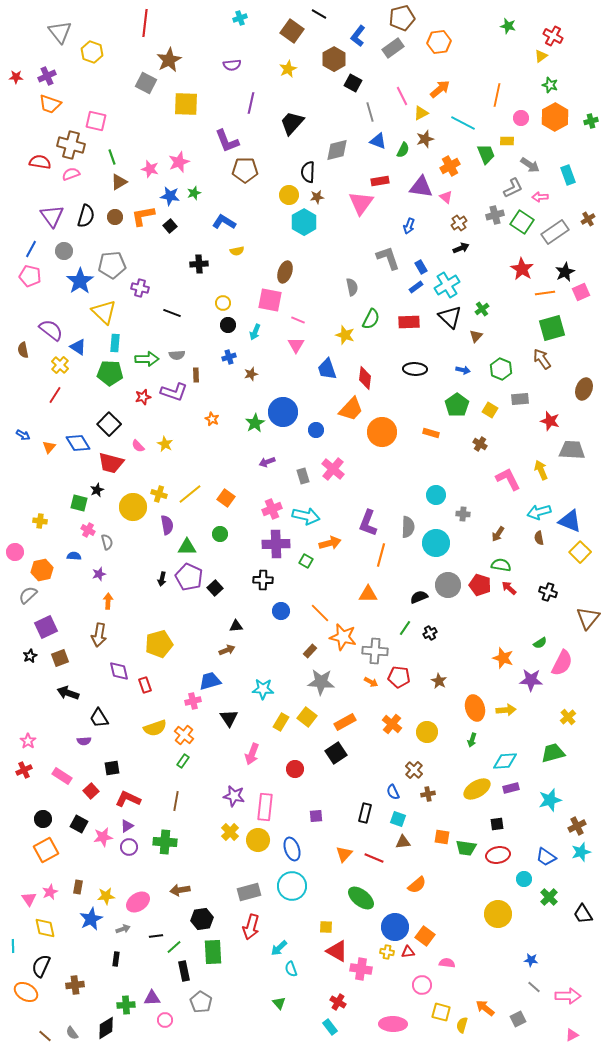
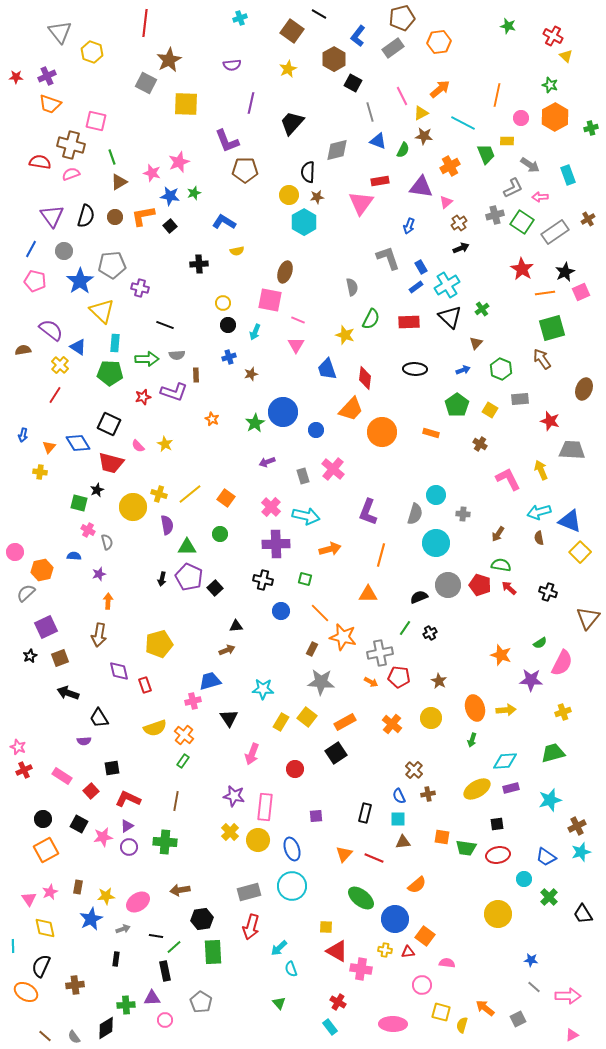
yellow triangle at (541, 56): moved 25 px right; rotated 40 degrees counterclockwise
green cross at (591, 121): moved 7 px down
brown star at (425, 139): moved 1 px left, 3 px up; rotated 24 degrees clockwise
pink star at (150, 169): moved 2 px right, 4 px down
pink triangle at (446, 197): moved 5 px down; rotated 40 degrees clockwise
pink pentagon at (30, 276): moved 5 px right, 5 px down
yellow triangle at (104, 312): moved 2 px left, 1 px up
black line at (172, 313): moved 7 px left, 12 px down
brown triangle at (476, 336): moved 7 px down
brown semicircle at (23, 350): rotated 91 degrees clockwise
blue arrow at (463, 370): rotated 32 degrees counterclockwise
black square at (109, 424): rotated 20 degrees counterclockwise
blue arrow at (23, 435): rotated 72 degrees clockwise
pink cross at (272, 509): moved 1 px left, 2 px up; rotated 24 degrees counterclockwise
yellow cross at (40, 521): moved 49 px up
purple L-shape at (368, 523): moved 11 px up
gray semicircle at (408, 527): moved 7 px right, 13 px up; rotated 15 degrees clockwise
orange arrow at (330, 543): moved 6 px down
green square at (306, 561): moved 1 px left, 18 px down; rotated 16 degrees counterclockwise
black cross at (263, 580): rotated 12 degrees clockwise
gray semicircle at (28, 595): moved 2 px left, 2 px up
brown rectangle at (310, 651): moved 2 px right, 2 px up; rotated 16 degrees counterclockwise
gray cross at (375, 651): moved 5 px right, 2 px down; rotated 15 degrees counterclockwise
orange star at (503, 658): moved 2 px left, 3 px up
yellow cross at (568, 717): moved 5 px left, 5 px up; rotated 21 degrees clockwise
yellow circle at (427, 732): moved 4 px right, 14 px up
pink star at (28, 741): moved 10 px left, 6 px down; rotated 14 degrees counterclockwise
blue semicircle at (393, 792): moved 6 px right, 4 px down
cyan square at (398, 819): rotated 21 degrees counterclockwise
blue circle at (395, 927): moved 8 px up
black line at (156, 936): rotated 16 degrees clockwise
yellow cross at (387, 952): moved 2 px left, 2 px up
black rectangle at (184, 971): moved 19 px left
gray semicircle at (72, 1033): moved 2 px right, 4 px down
